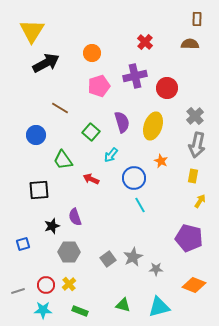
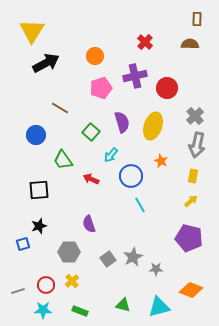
orange circle at (92, 53): moved 3 px right, 3 px down
pink pentagon at (99, 86): moved 2 px right, 2 px down
blue circle at (134, 178): moved 3 px left, 2 px up
yellow arrow at (200, 201): moved 9 px left; rotated 16 degrees clockwise
purple semicircle at (75, 217): moved 14 px right, 7 px down
black star at (52, 226): moved 13 px left
yellow cross at (69, 284): moved 3 px right, 3 px up
orange diamond at (194, 285): moved 3 px left, 5 px down
